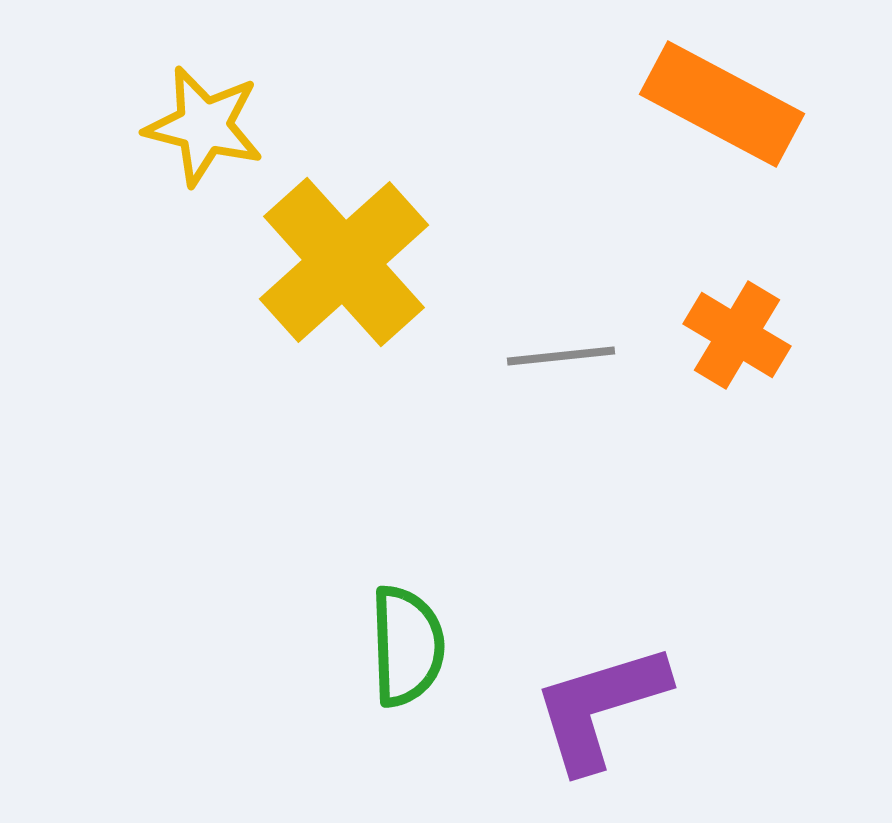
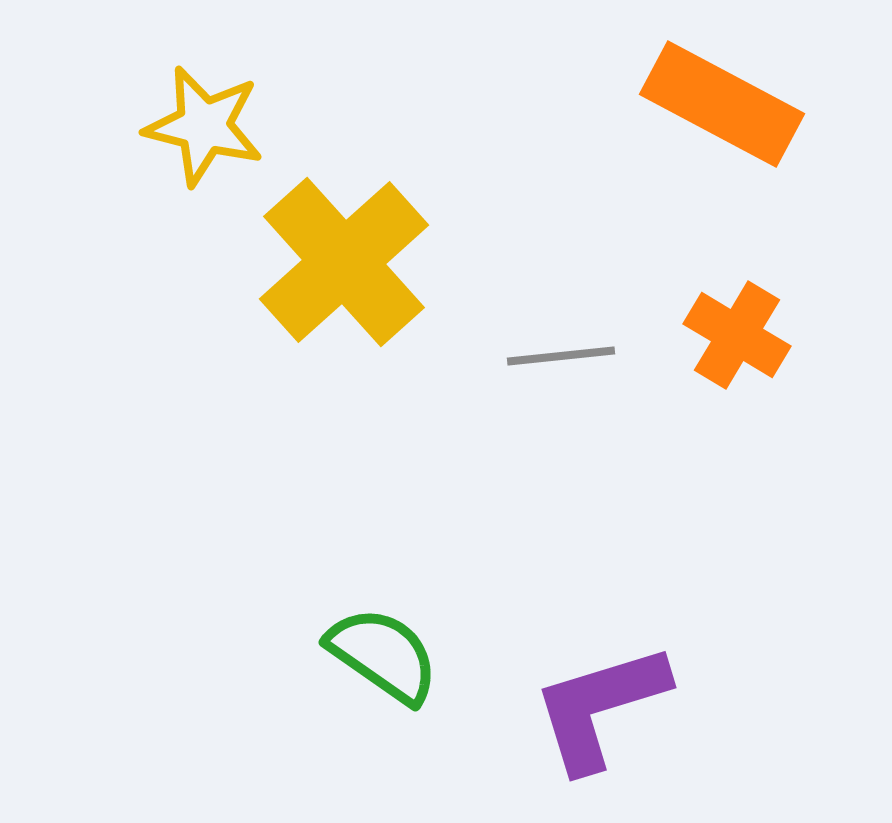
green semicircle: moved 24 px left, 9 px down; rotated 53 degrees counterclockwise
